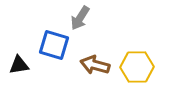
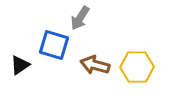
black triangle: moved 1 px right; rotated 25 degrees counterclockwise
